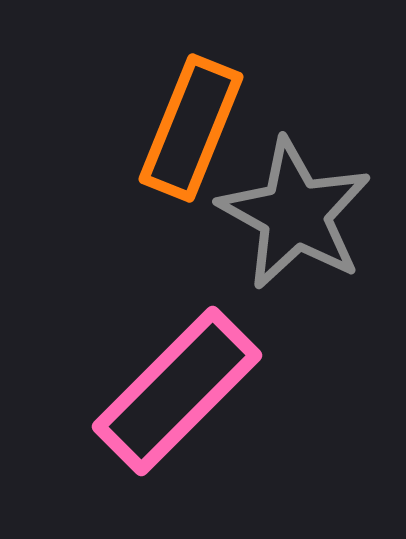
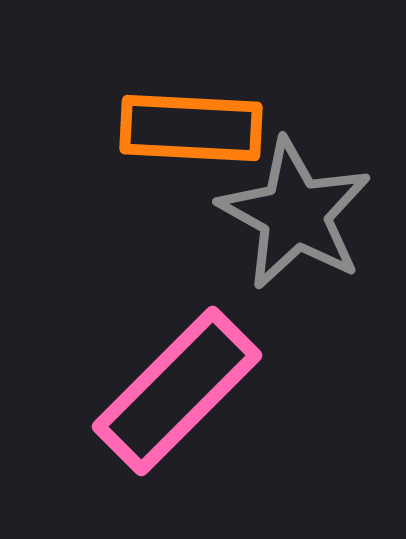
orange rectangle: rotated 71 degrees clockwise
